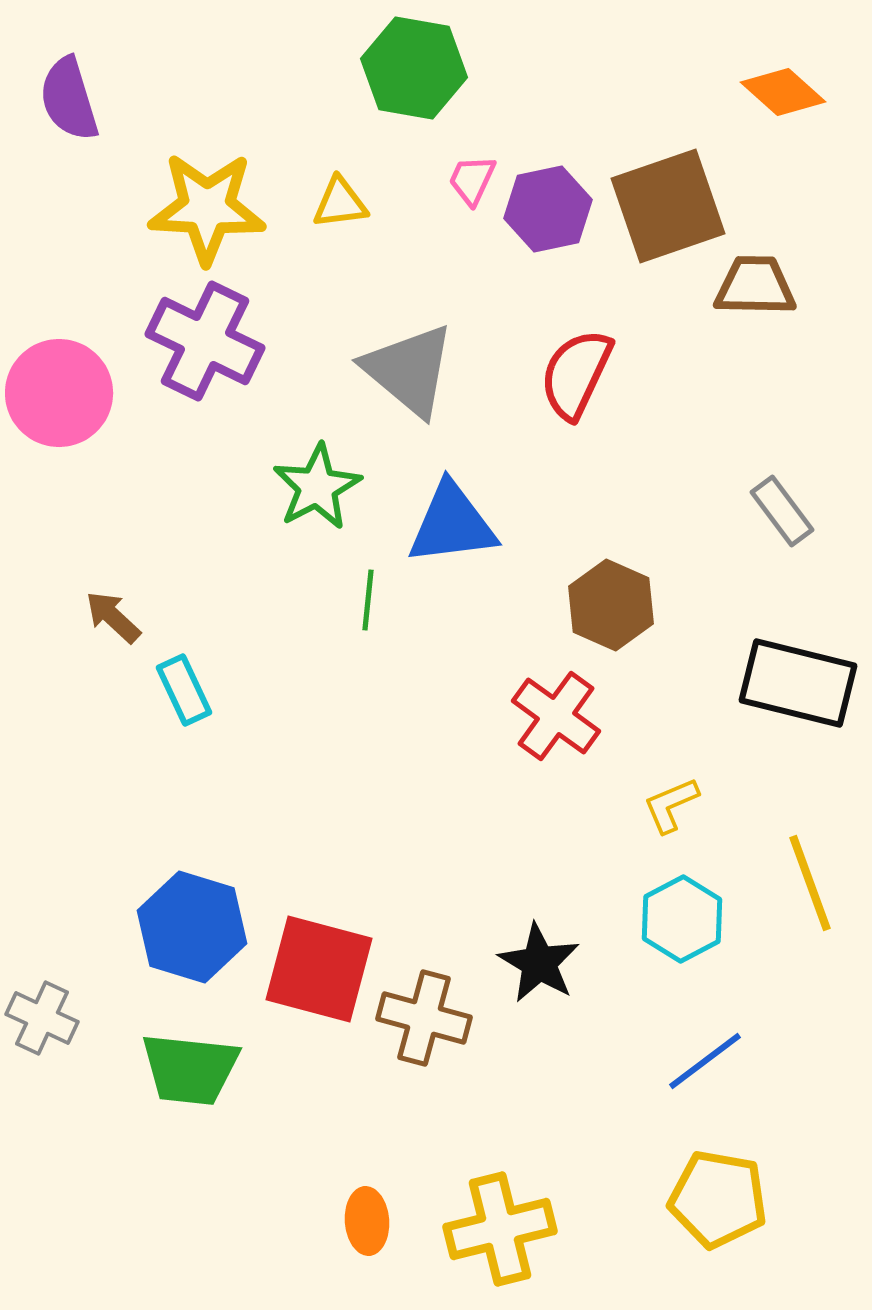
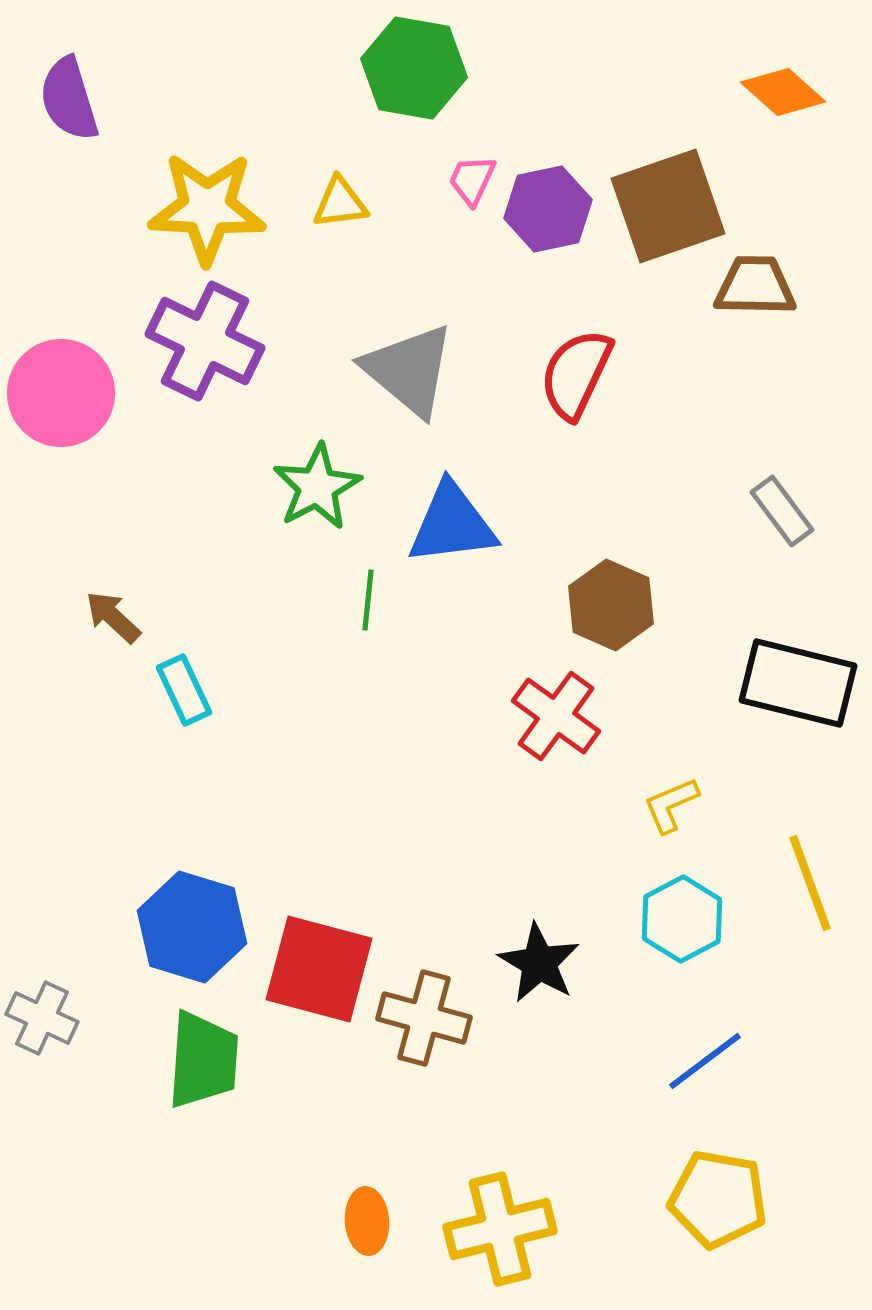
pink circle: moved 2 px right
green trapezoid: moved 13 px right, 9 px up; rotated 92 degrees counterclockwise
